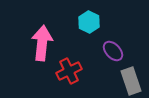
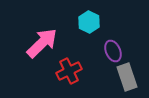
pink arrow: rotated 40 degrees clockwise
purple ellipse: rotated 20 degrees clockwise
gray rectangle: moved 4 px left, 4 px up
